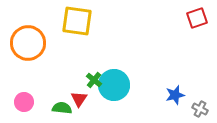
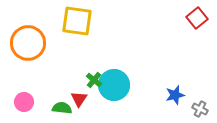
red square: rotated 20 degrees counterclockwise
